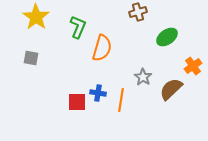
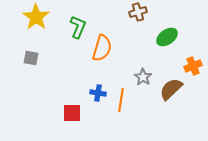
orange cross: rotated 12 degrees clockwise
red square: moved 5 px left, 11 px down
